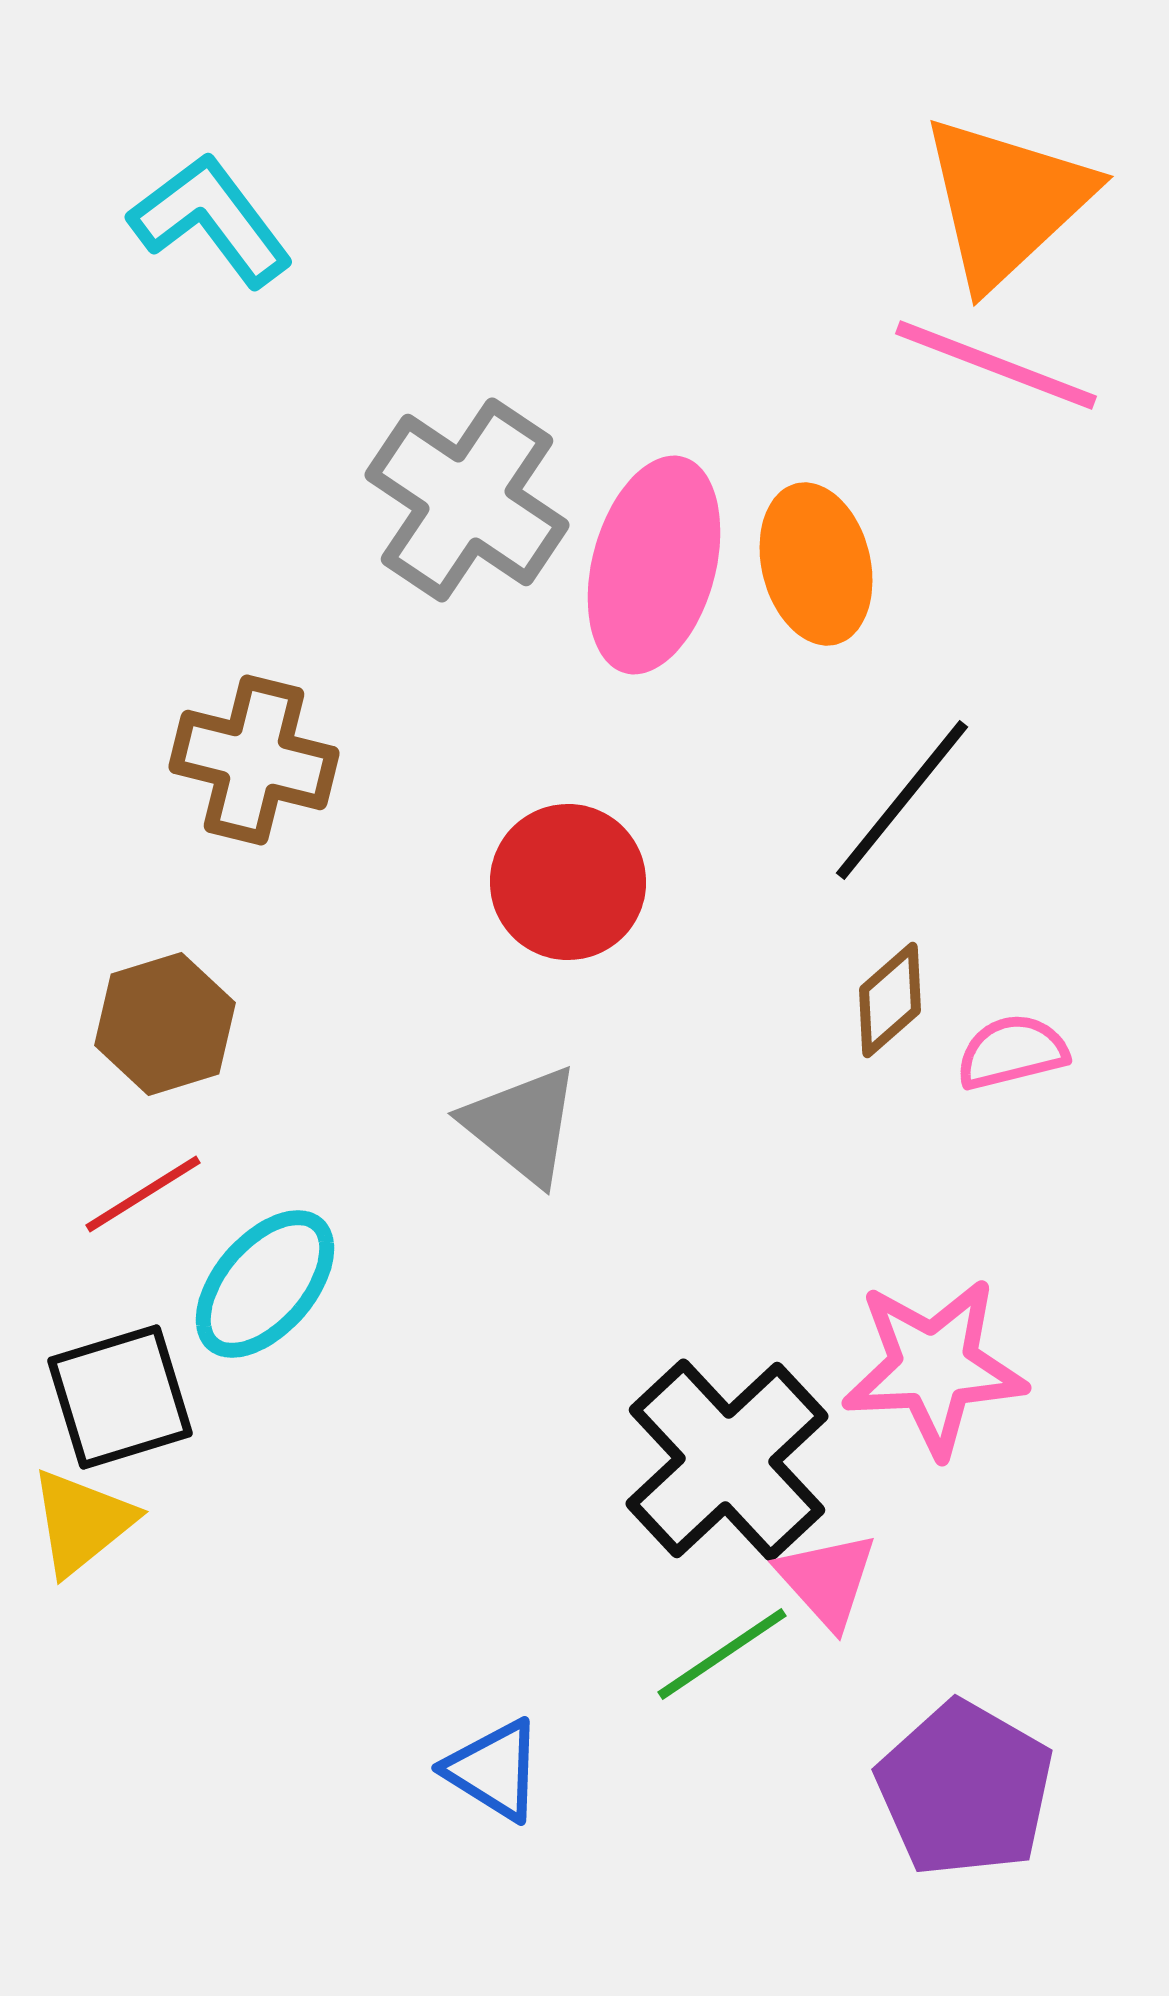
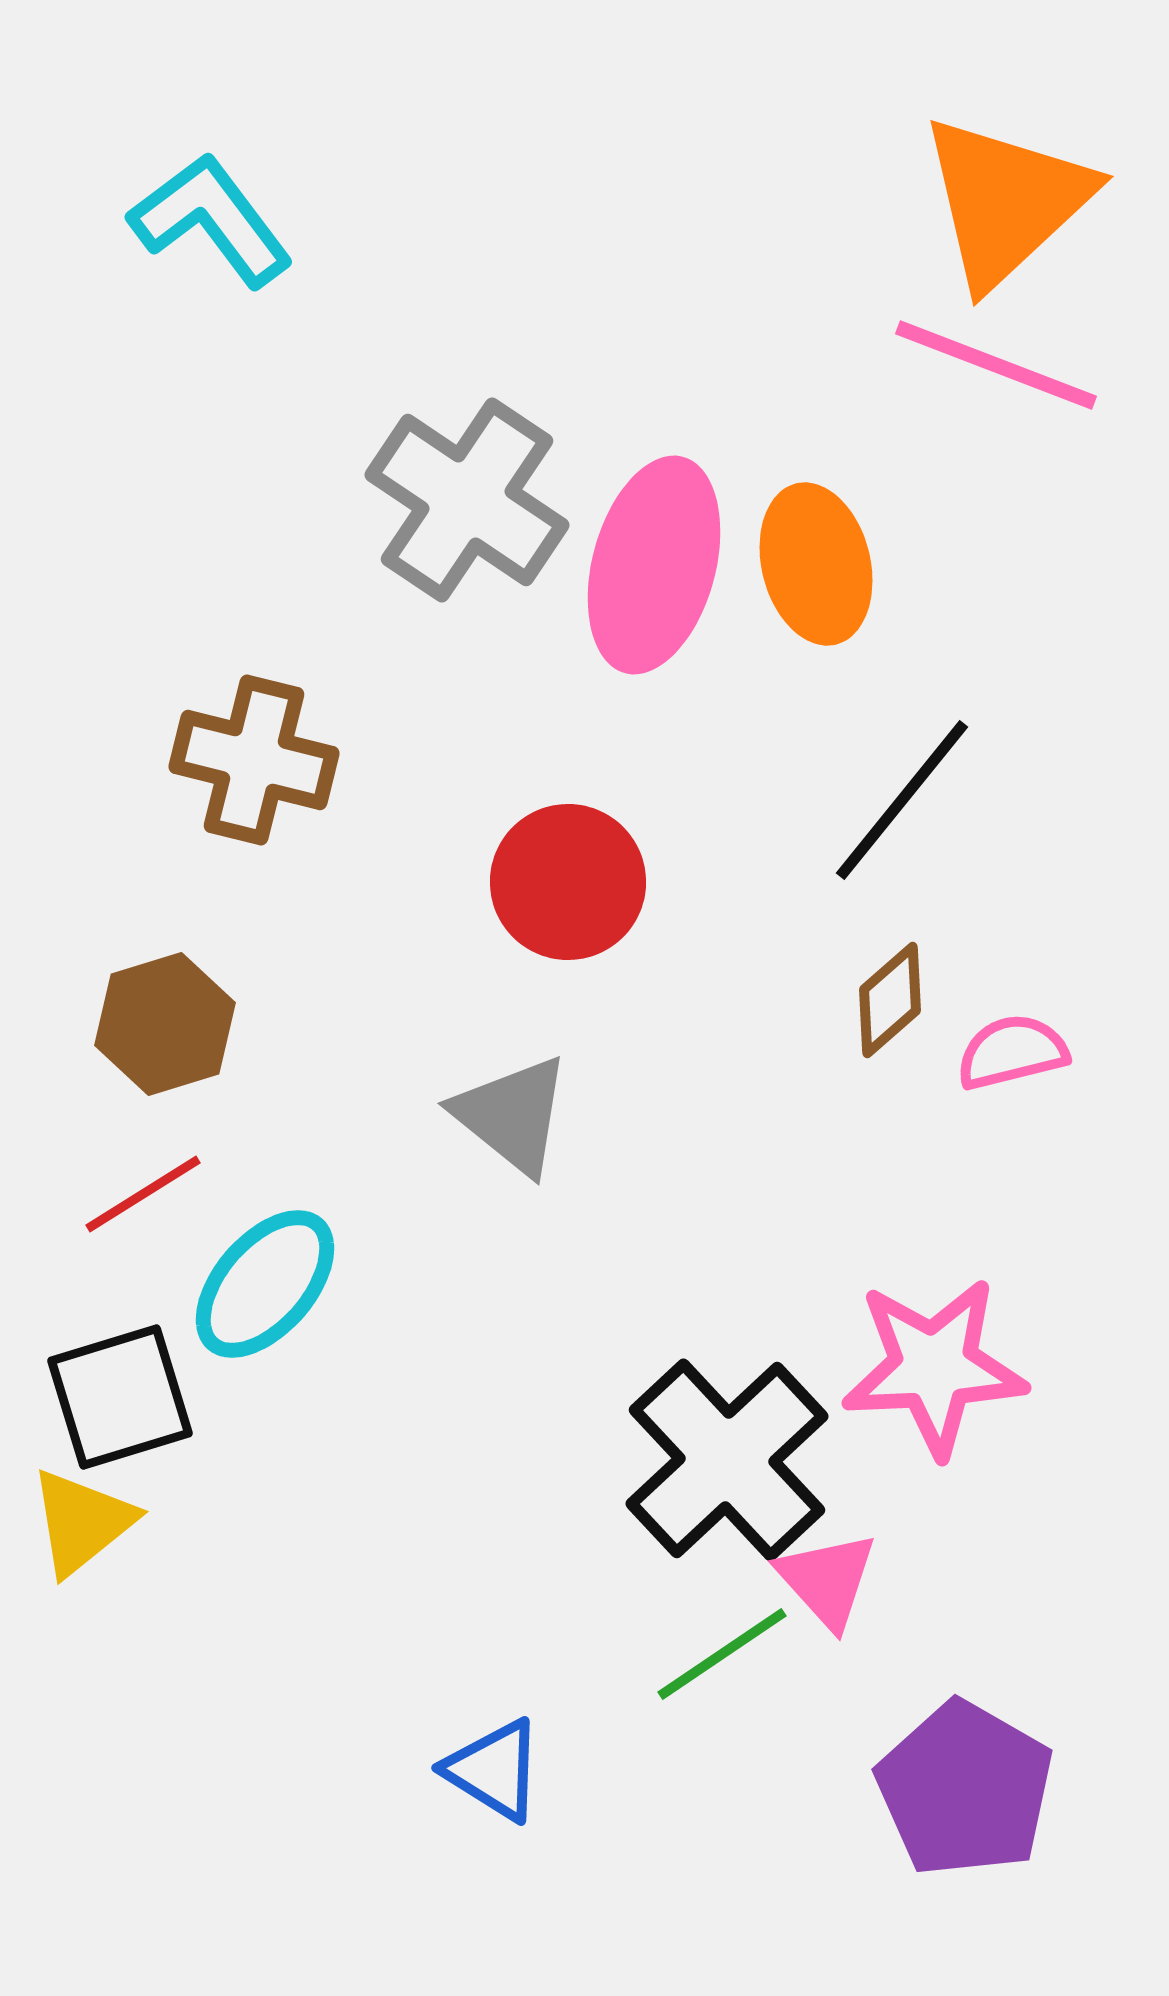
gray triangle: moved 10 px left, 10 px up
